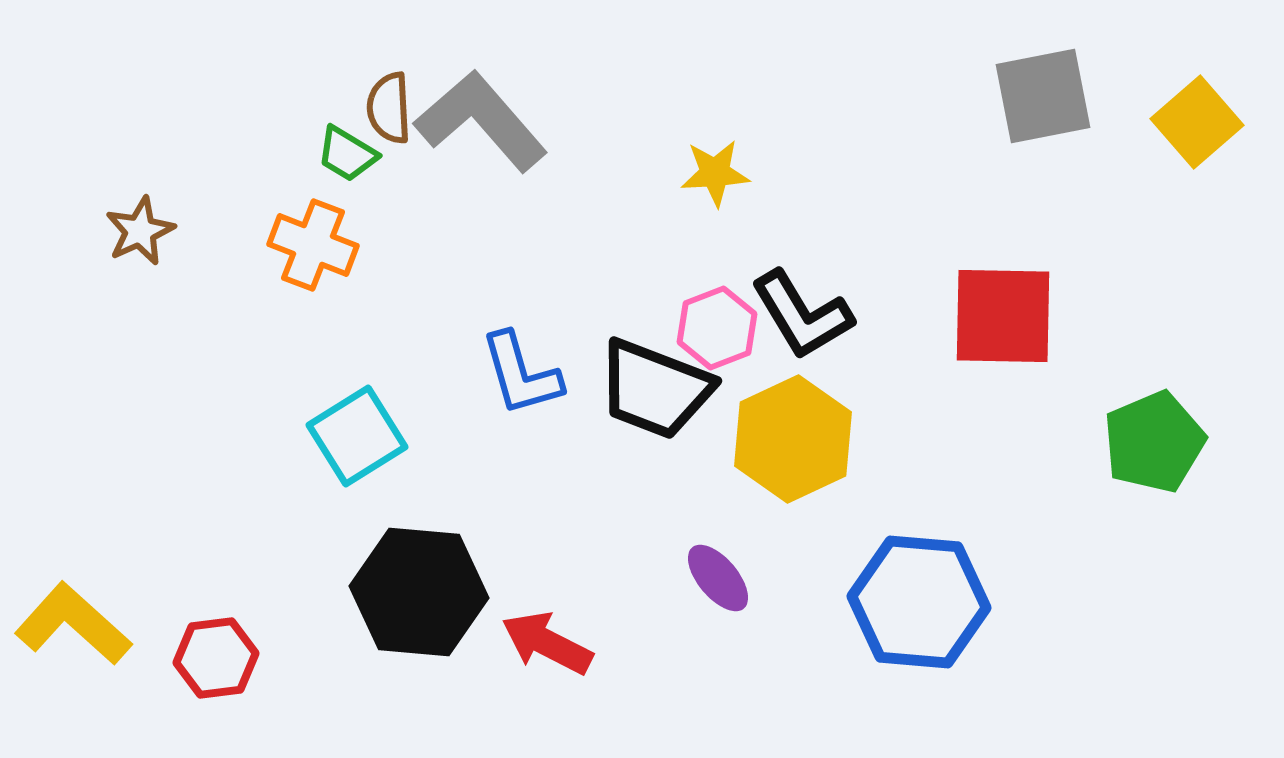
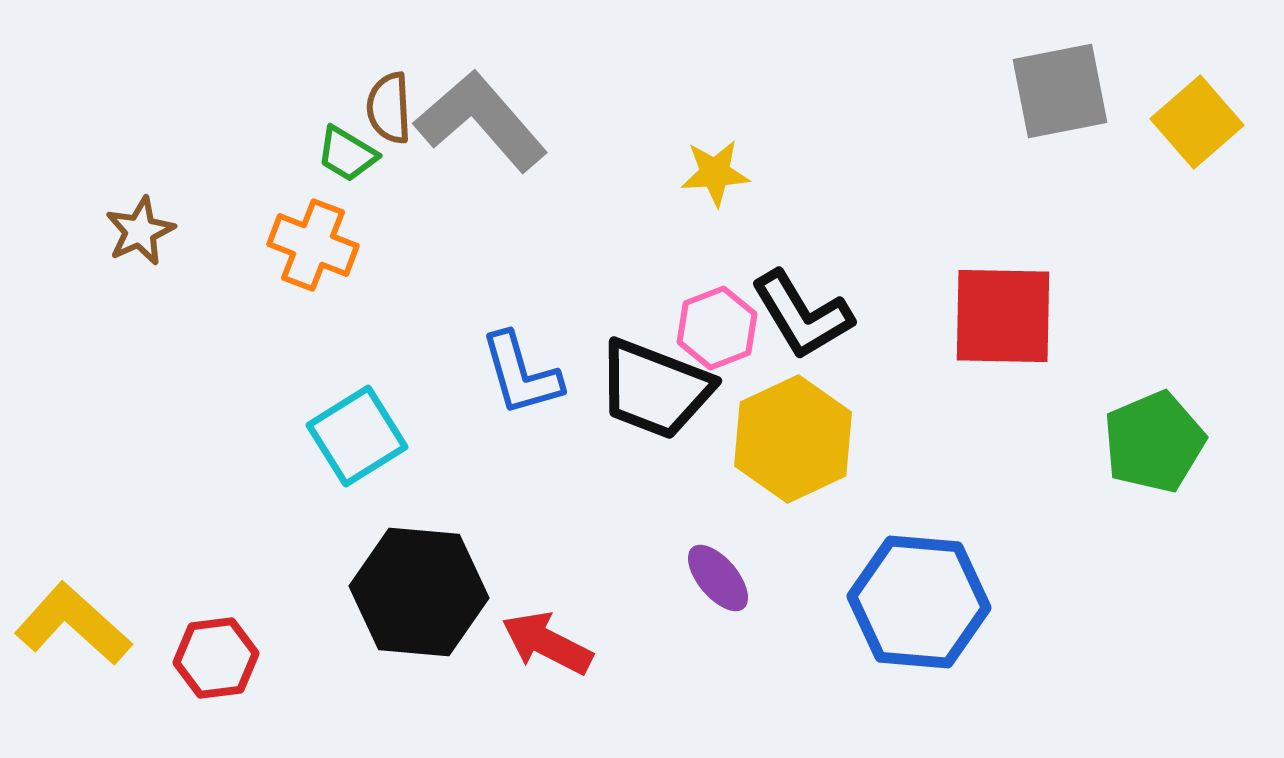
gray square: moved 17 px right, 5 px up
